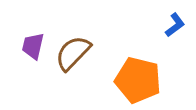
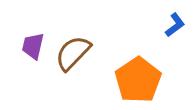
orange pentagon: rotated 24 degrees clockwise
